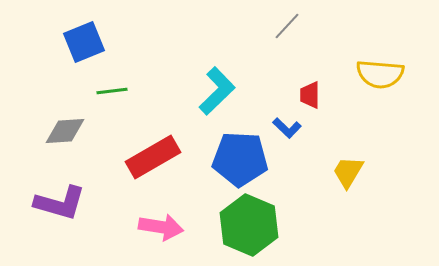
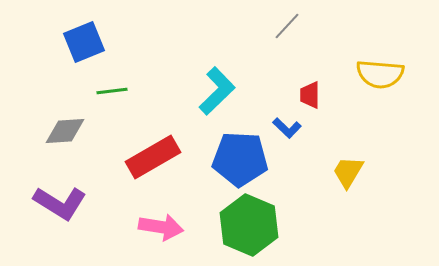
purple L-shape: rotated 16 degrees clockwise
